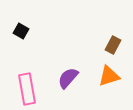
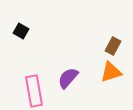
brown rectangle: moved 1 px down
orange triangle: moved 2 px right, 4 px up
pink rectangle: moved 7 px right, 2 px down
